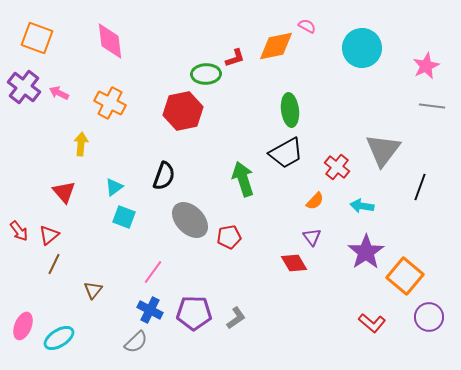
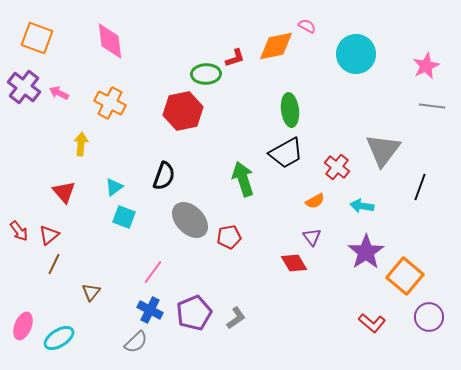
cyan circle at (362, 48): moved 6 px left, 6 px down
orange semicircle at (315, 201): rotated 18 degrees clockwise
brown triangle at (93, 290): moved 2 px left, 2 px down
purple pentagon at (194, 313): rotated 24 degrees counterclockwise
